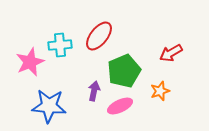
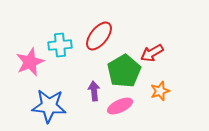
red arrow: moved 19 px left
green pentagon: rotated 8 degrees counterclockwise
purple arrow: rotated 18 degrees counterclockwise
